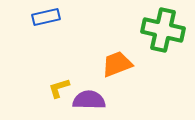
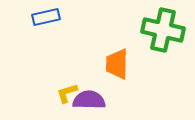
orange trapezoid: rotated 68 degrees counterclockwise
yellow L-shape: moved 8 px right, 5 px down
